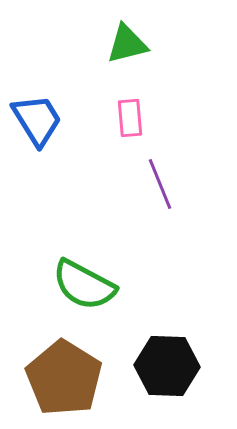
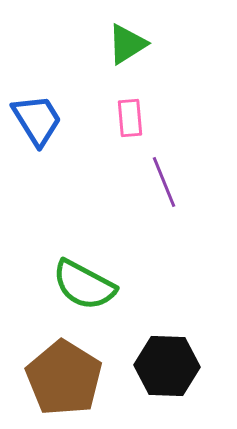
green triangle: rotated 18 degrees counterclockwise
purple line: moved 4 px right, 2 px up
